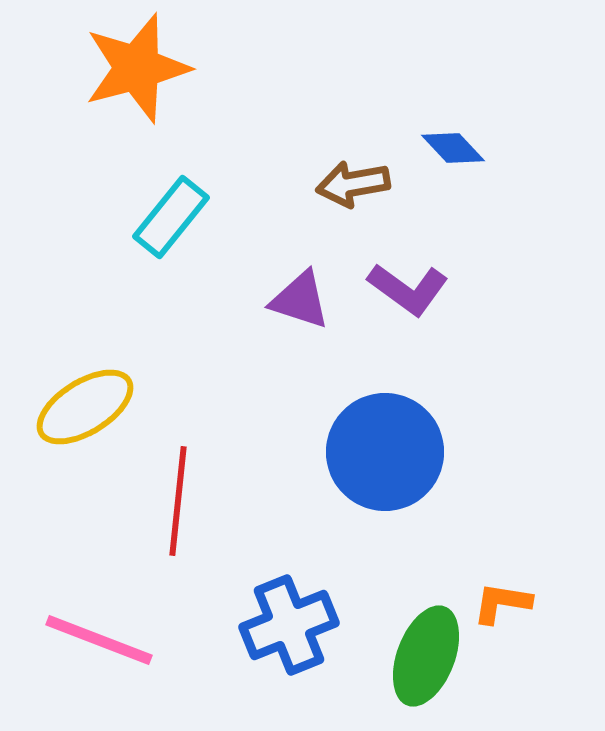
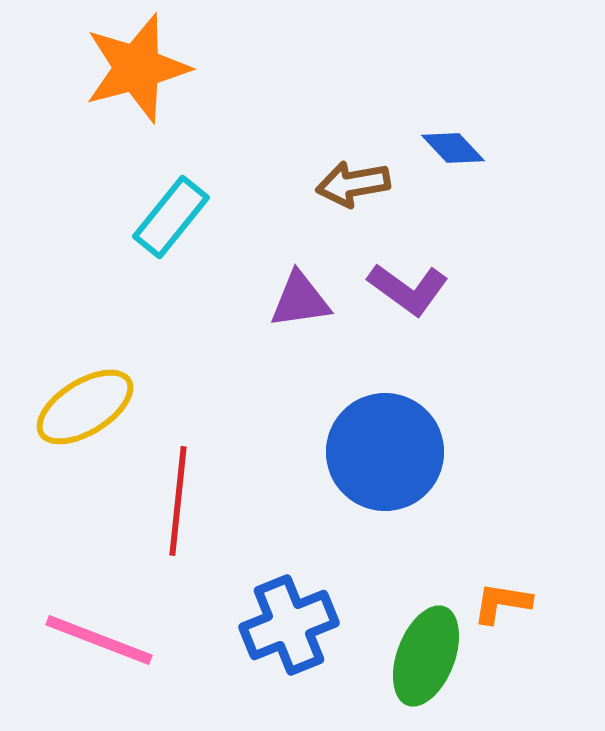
purple triangle: rotated 26 degrees counterclockwise
